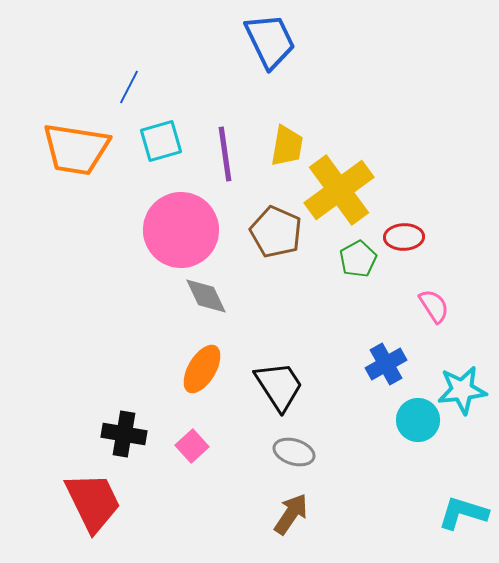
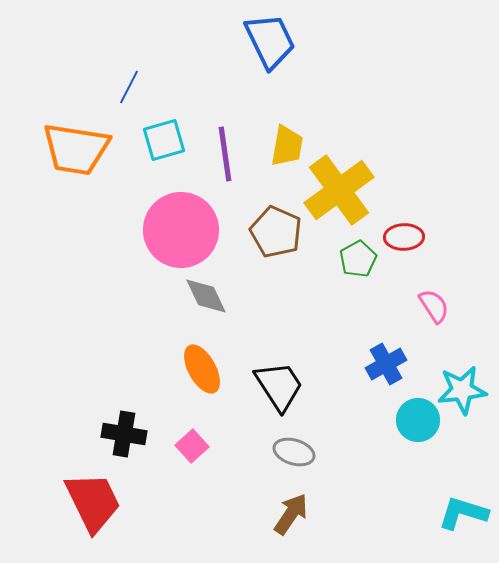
cyan square: moved 3 px right, 1 px up
orange ellipse: rotated 60 degrees counterclockwise
